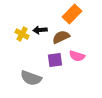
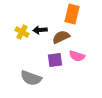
orange rectangle: rotated 30 degrees counterclockwise
yellow cross: moved 2 px up
